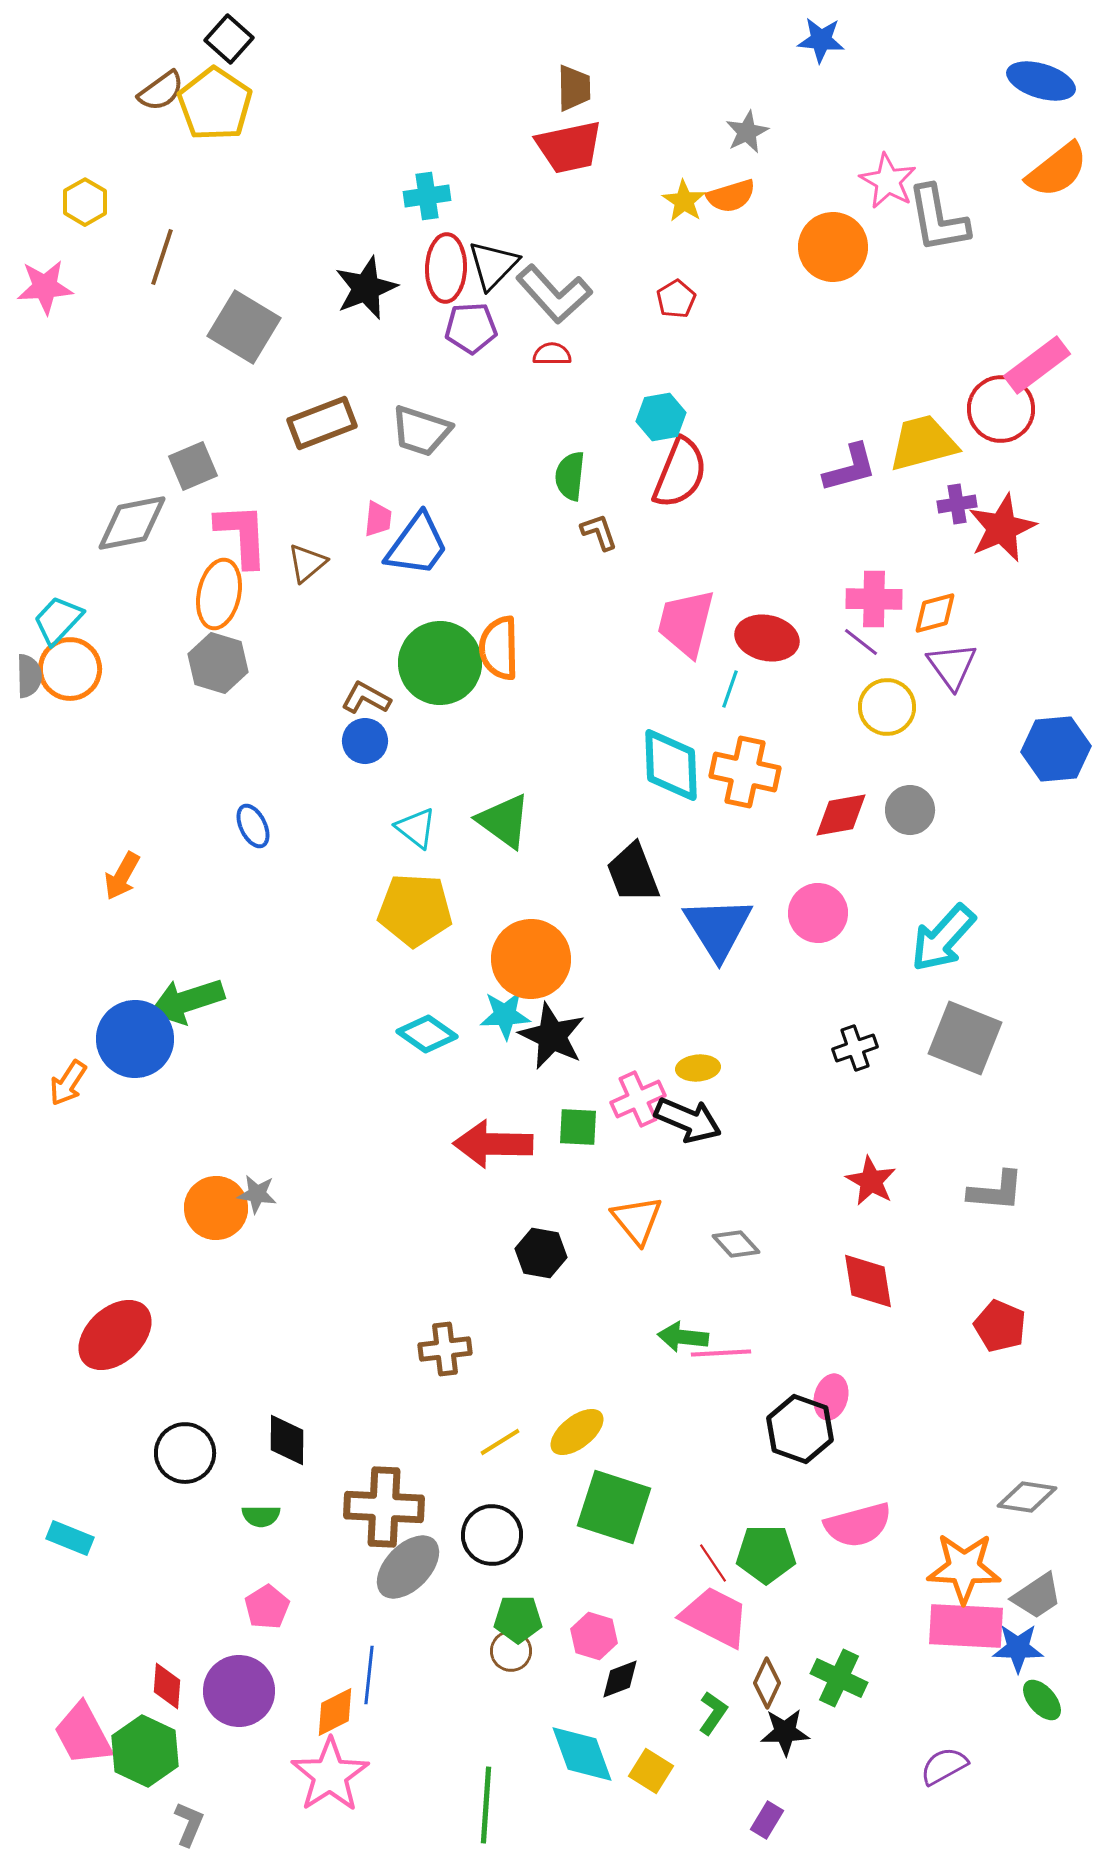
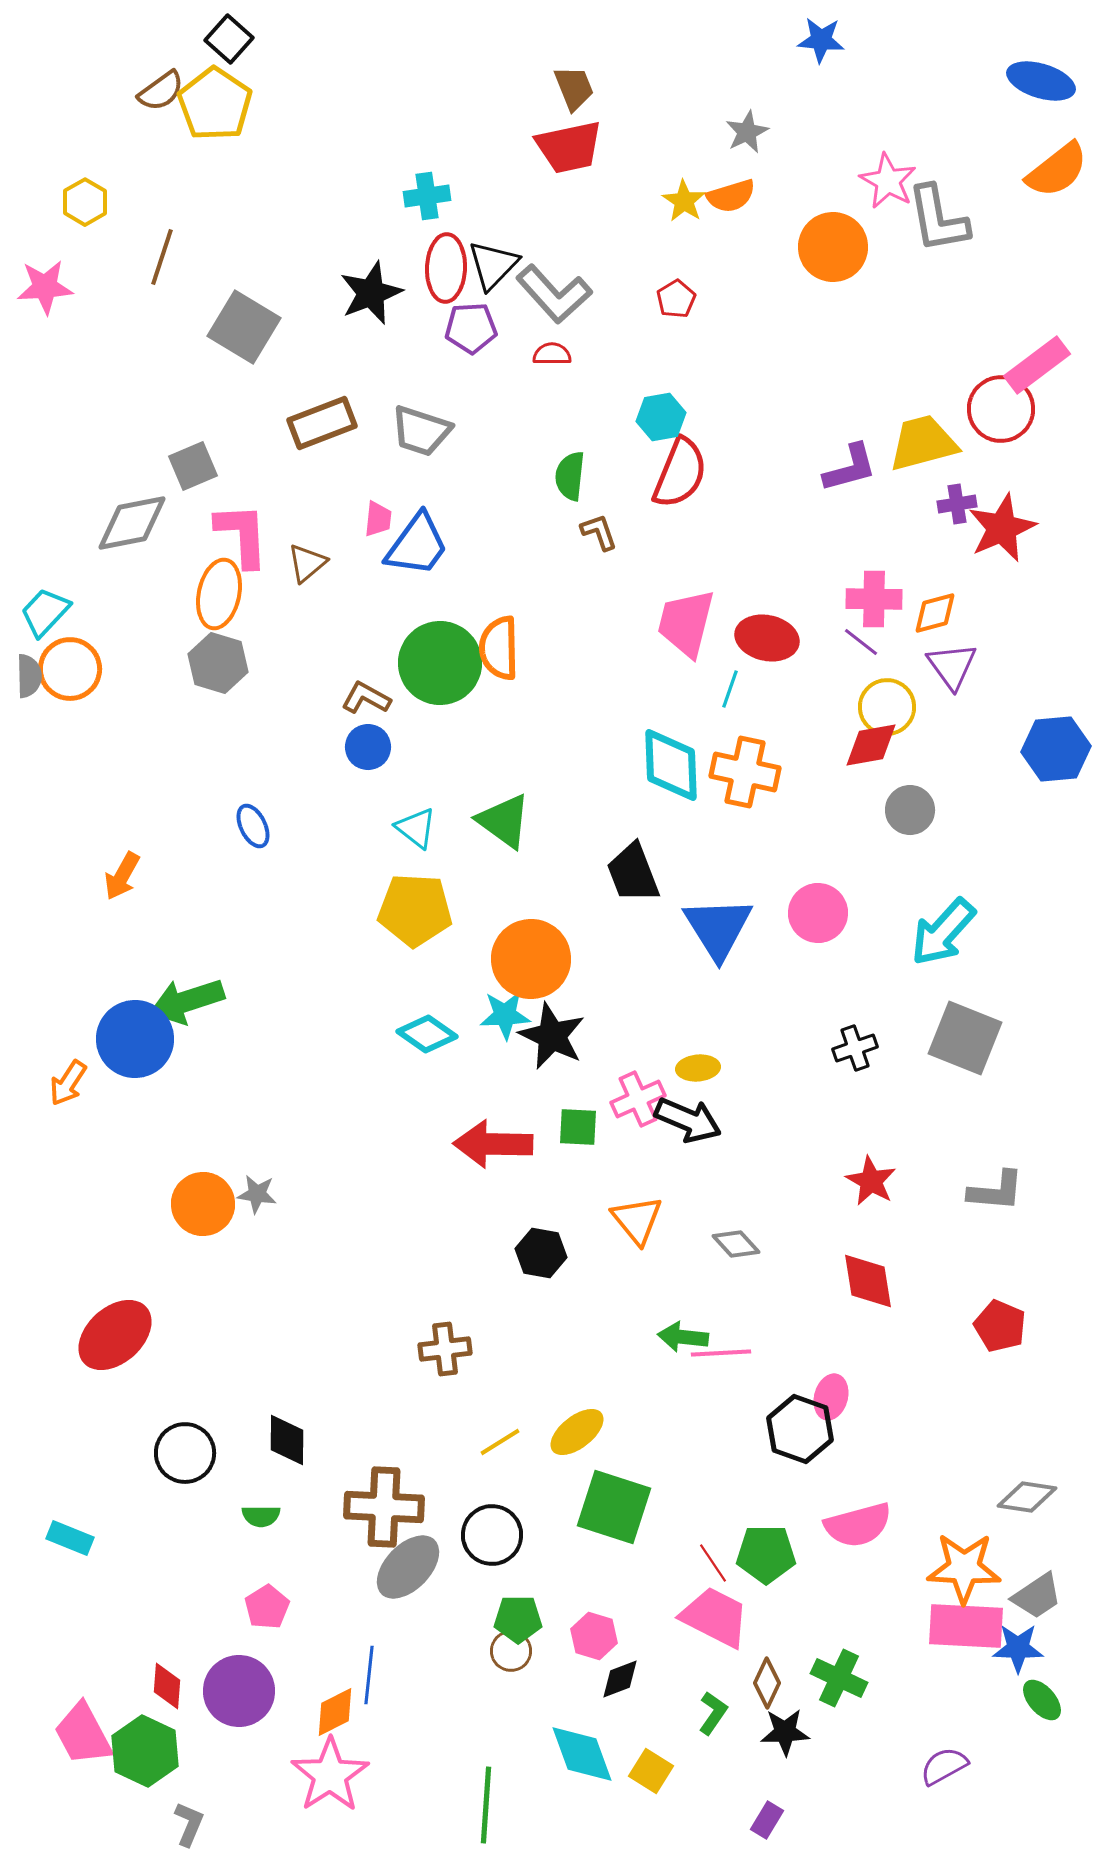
brown trapezoid at (574, 88): rotated 21 degrees counterclockwise
black star at (366, 288): moved 5 px right, 5 px down
cyan trapezoid at (58, 620): moved 13 px left, 8 px up
blue circle at (365, 741): moved 3 px right, 6 px down
red diamond at (841, 815): moved 30 px right, 70 px up
cyan arrow at (943, 938): moved 6 px up
orange circle at (216, 1208): moved 13 px left, 4 px up
